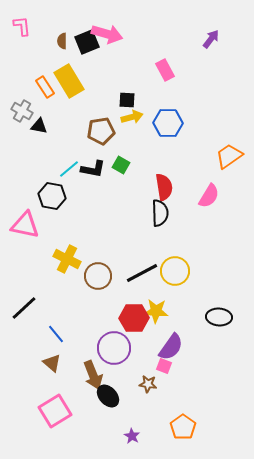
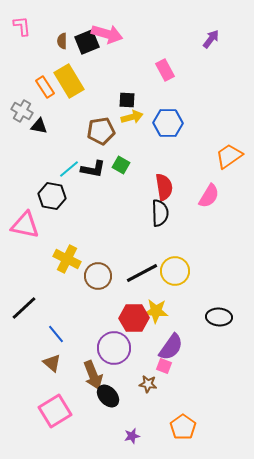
purple star at (132, 436): rotated 28 degrees clockwise
